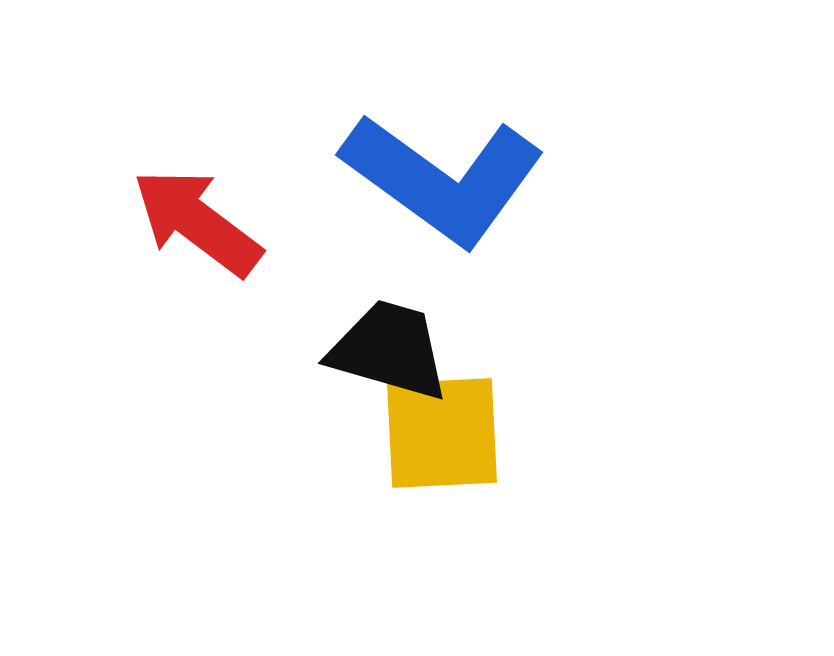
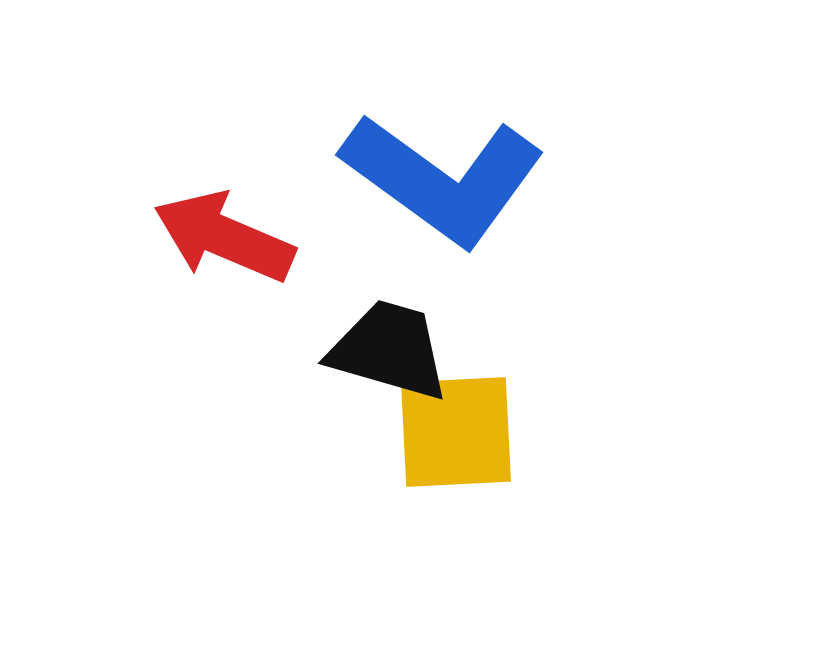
red arrow: moved 27 px right, 15 px down; rotated 14 degrees counterclockwise
yellow square: moved 14 px right, 1 px up
